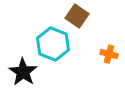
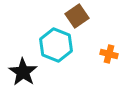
brown square: rotated 20 degrees clockwise
cyan hexagon: moved 3 px right, 1 px down
